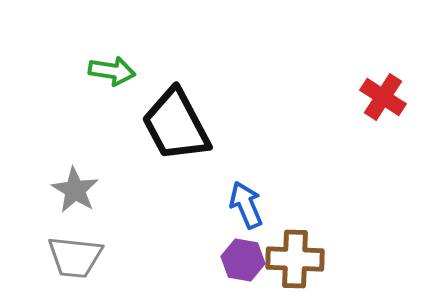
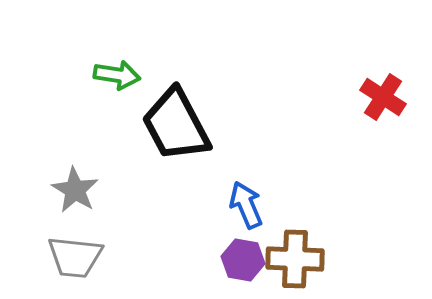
green arrow: moved 5 px right, 4 px down
